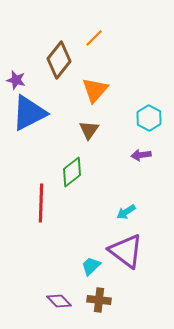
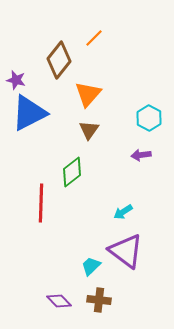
orange triangle: moved 7 px left, 4 px down
cyan arrow: moved 3 px left
